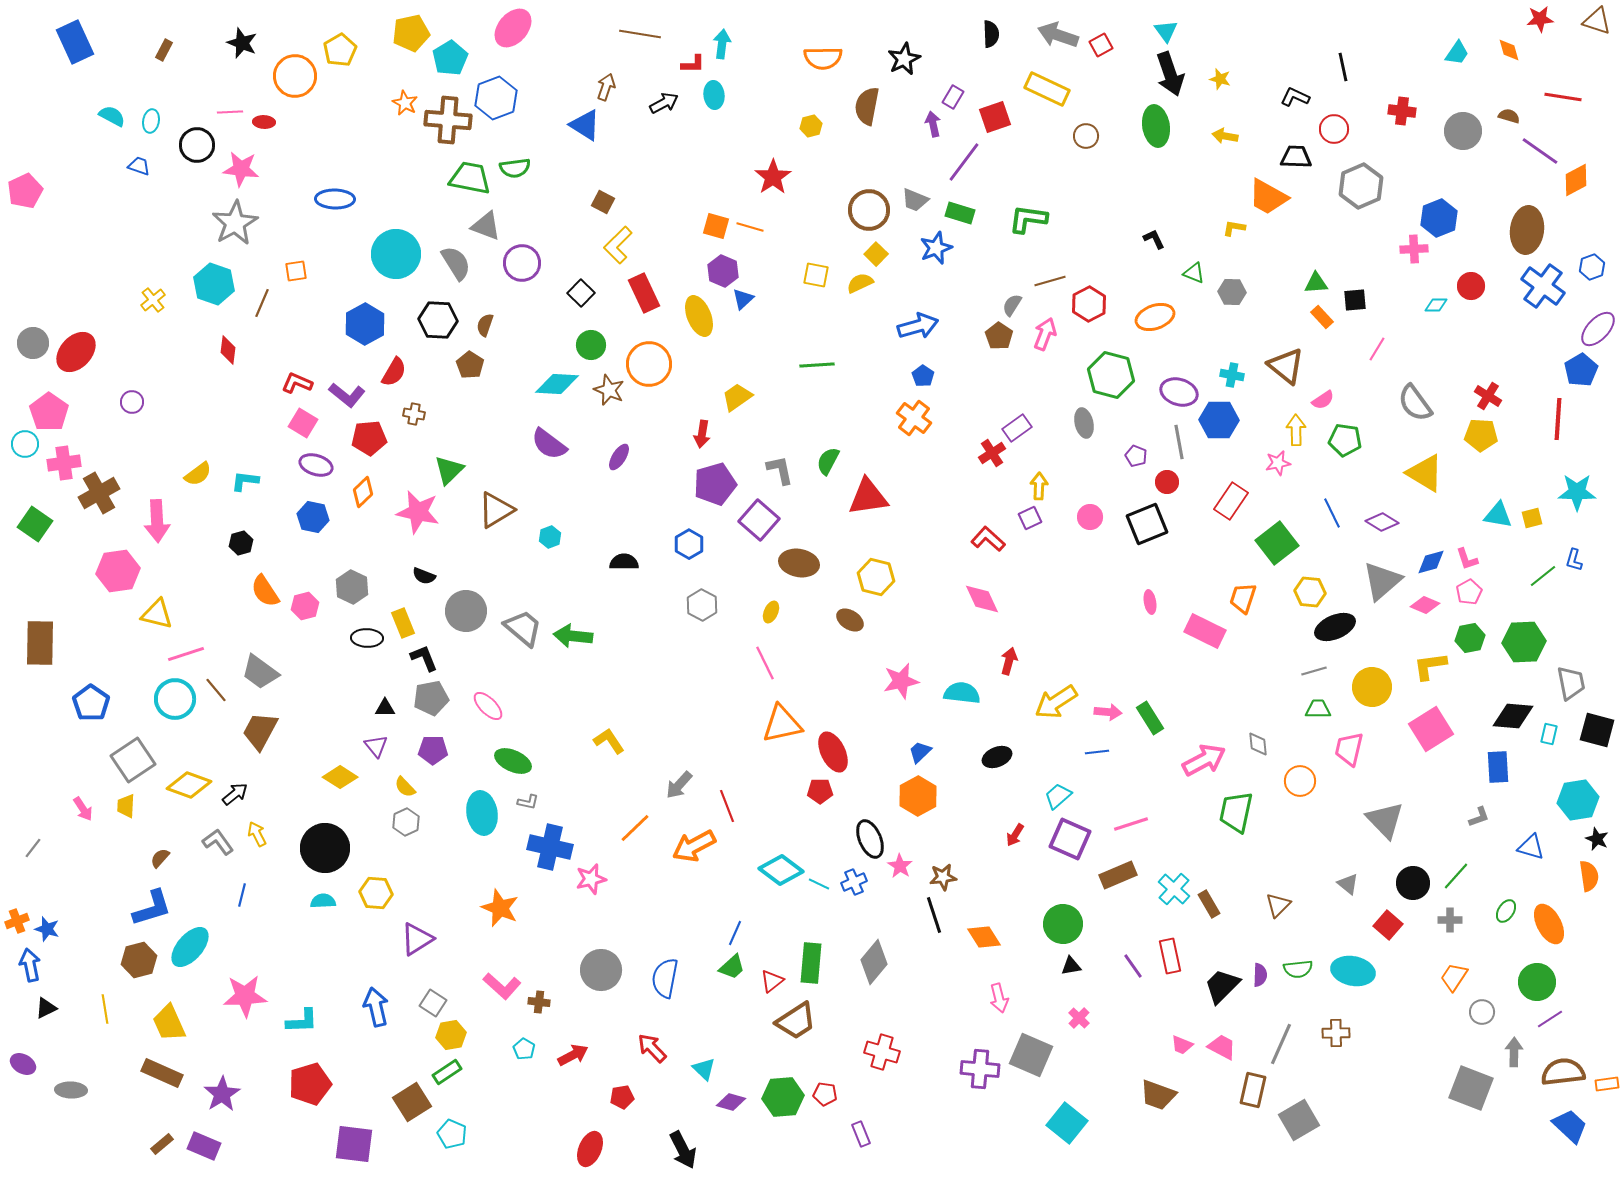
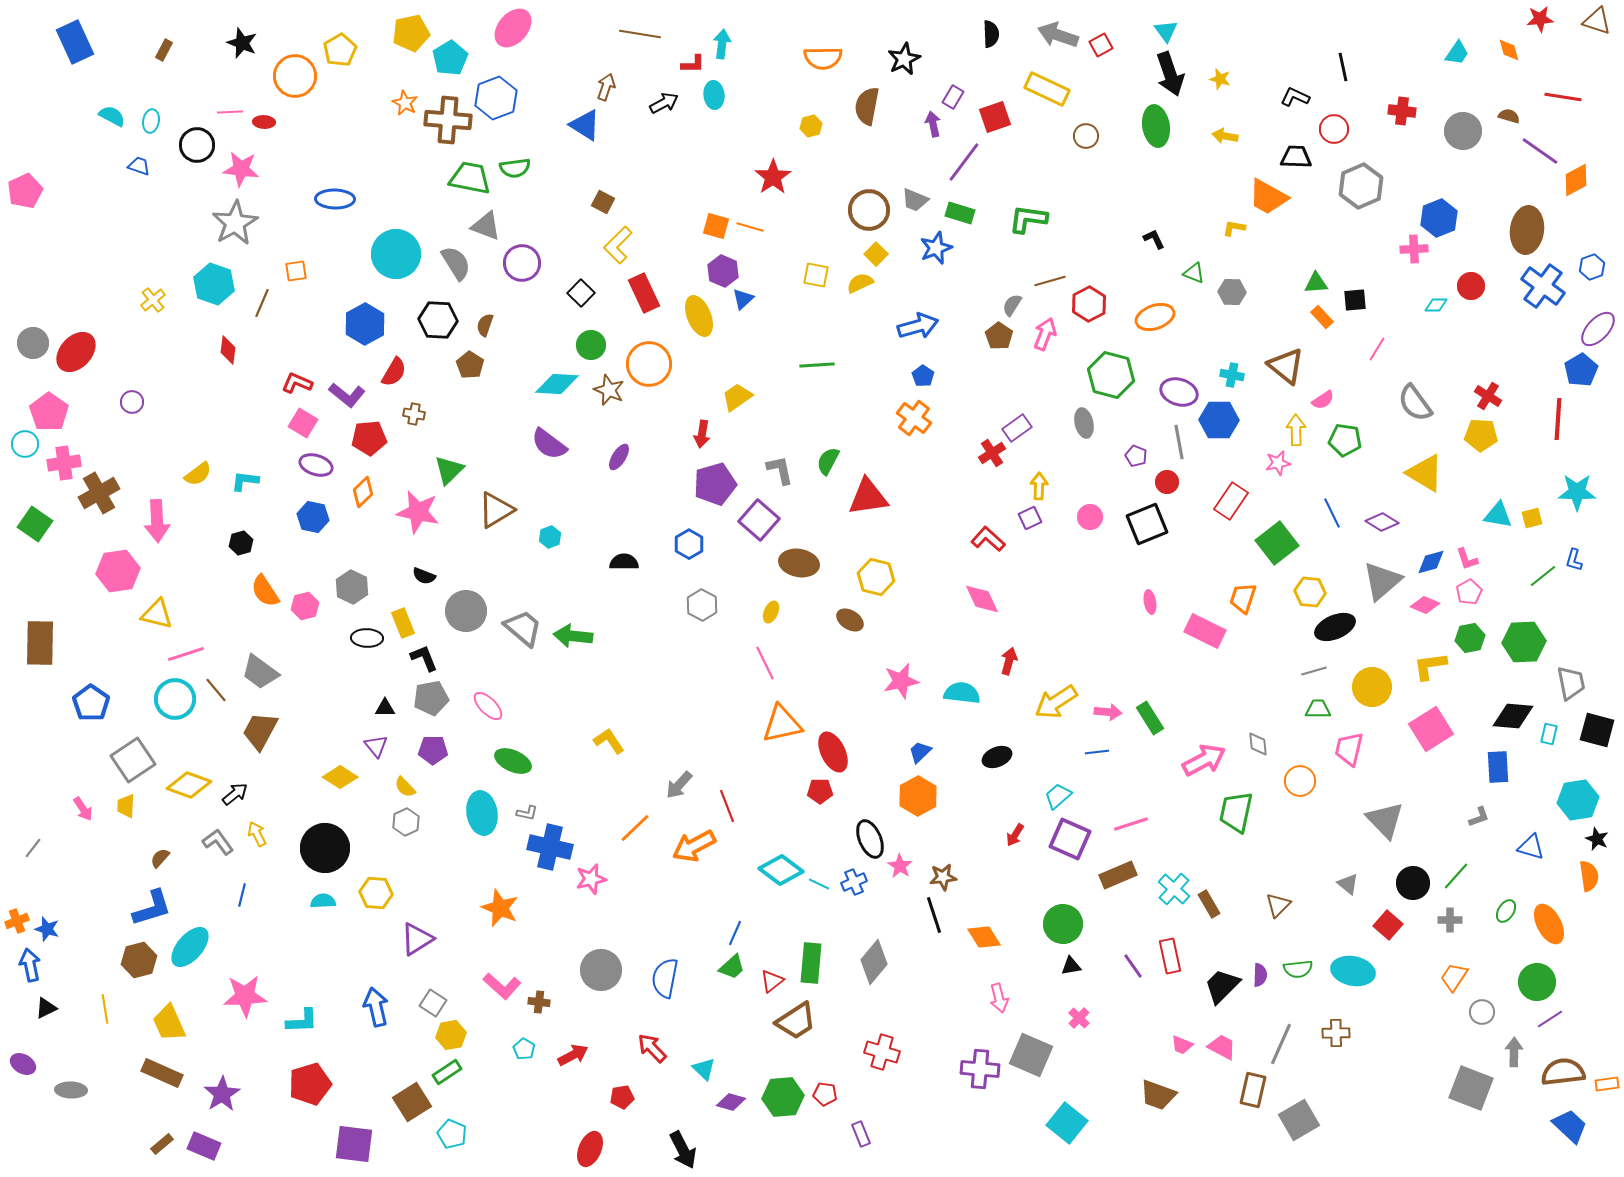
gray L-shape at (528, 802): moved 1 px left, 11 px down
